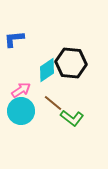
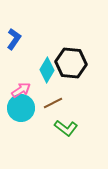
blue L-shape: rotated 130 degrees clockwise
cyan diamond: rotated 25 degrees counterclockwise
brown line: rotated 66 degrees counterclockwise
cyan circle: moved 3 px up
green L-shape: moved 6 px left, 10 px down
